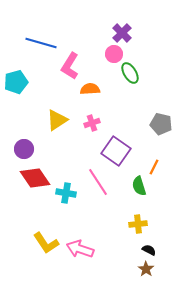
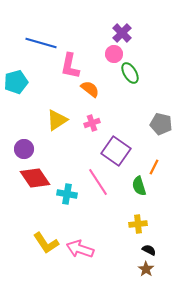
pink L-shape: rotated 20 degrees counterclockwise
orange semicircle: rotated 42 degrees clockwise
cyan cross: moved 1 px right, 1 px down
